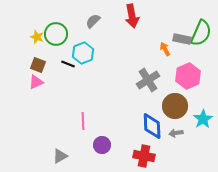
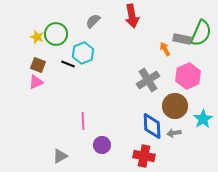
gray arrow: moved 2 px left
